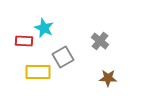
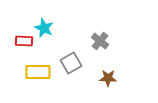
gray square: moved 8 px right, 6 px down
